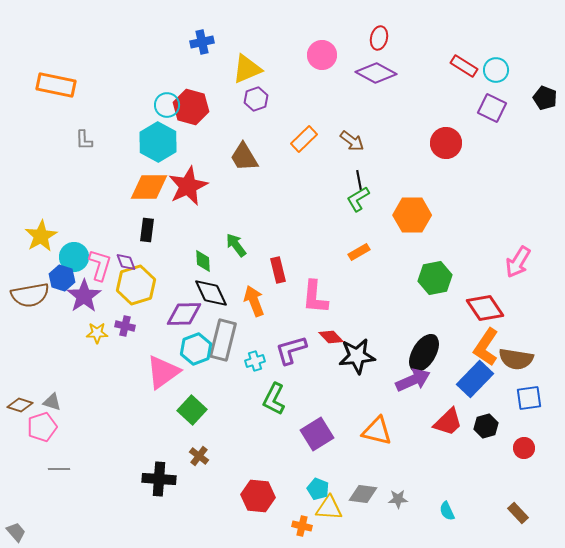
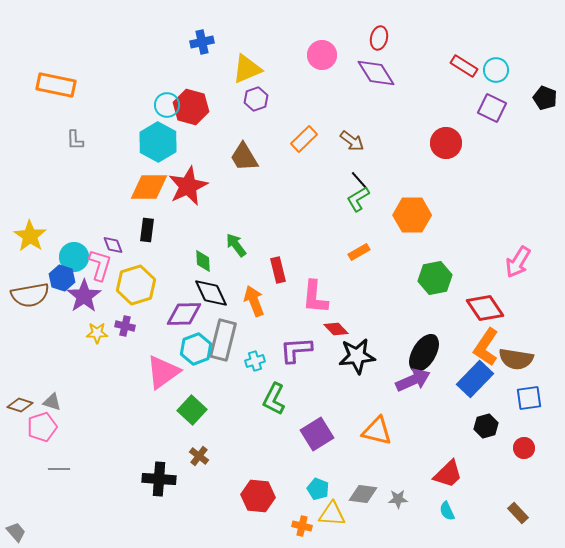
purple diamond at (376, 73): rotated 30 degrees clockwise
gray L-shape at (84, 140): moved 9 px left
black line at (359, 180): rotated 30 degrees counterclockwise
yellow star at (41, 236): moved 11 px left; rotated 8 degrees counterclockwise
purple diamond at (126, 262): moved 13 px left, 17 px up
red diamond at (331, 337): moved 5 px right, 8 px up
purple L-shape at (291, 350): moved 5 px right; rotated 12 degrees clockwise
red trapezoid at (448, 422): moved 52 px down
yellow triangle at (329, 508): moved 3 px right, 6 px down
